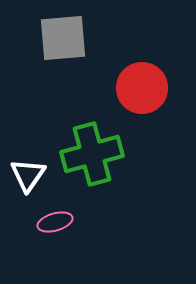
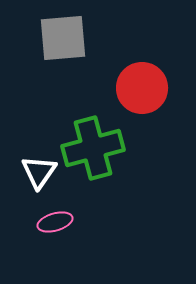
green cross: moved 1 px right, 6 px up
white triangle: moved 11 px right, 3 px up
